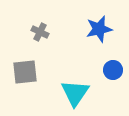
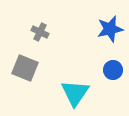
blue star: moved 11 px right
gray square: moved 4 px up; rotated 28 degrees clockwise
